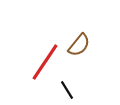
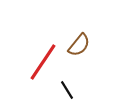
red line: moved 2 px left
